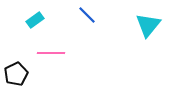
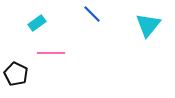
blue line: moved 5 px right, 1 px up
cyan rectangle: moved 2 px right, 3 px down
black pentagon: rotated 20 degrees counterclockwise
